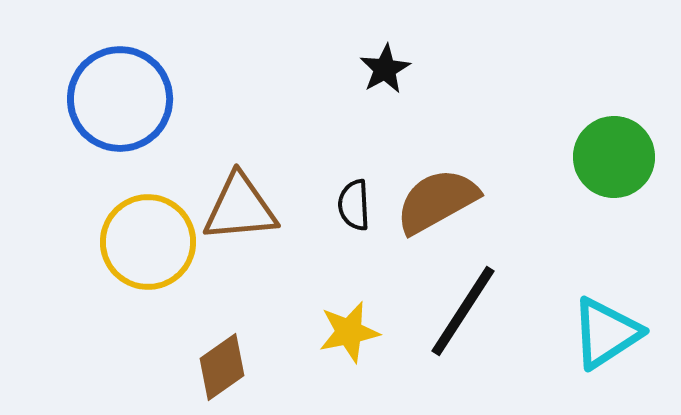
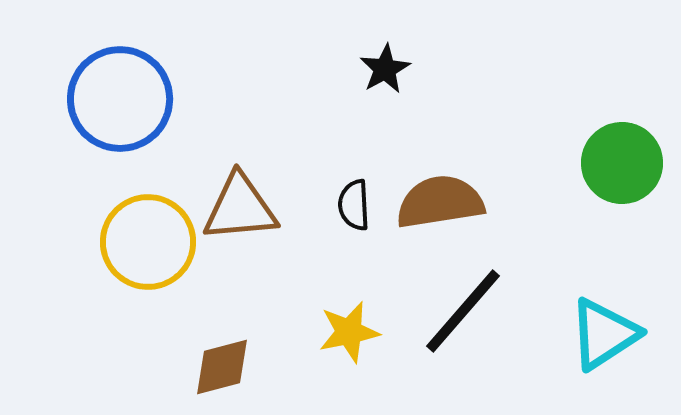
green circle: moved 8 px right, 6 px down
brown semicircle: moved 3 px right, 1 px down; rotated 20 degrees clockwise
black line: rotated 8 degrees clockwise
cyan triangle: moved 2 px left, 1 px down
brown diamond: rotated 20 degrees clockwise
